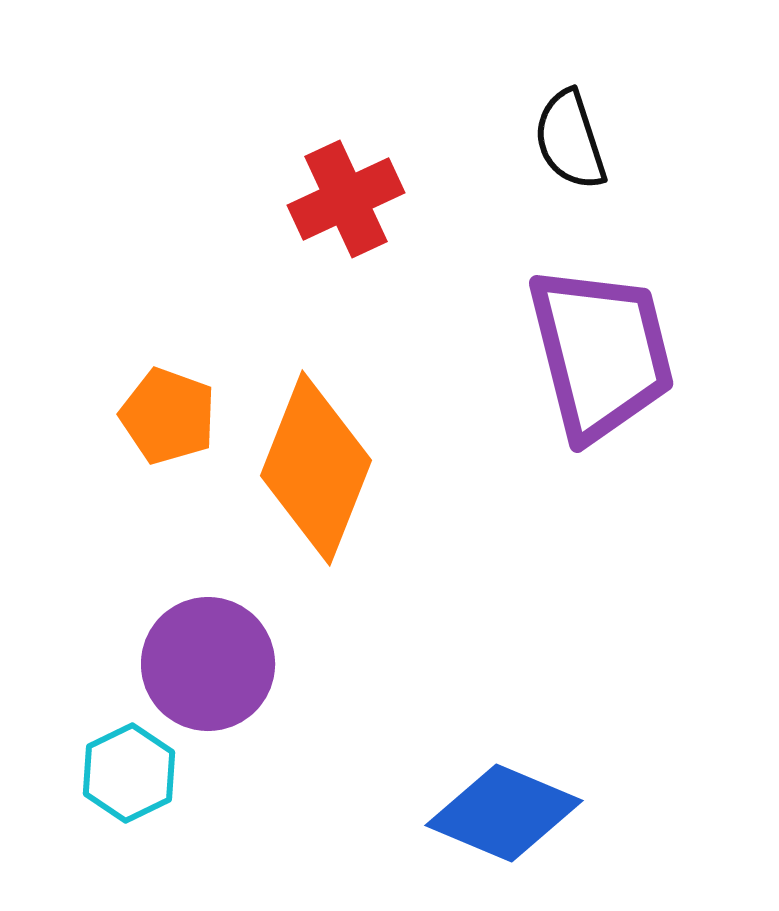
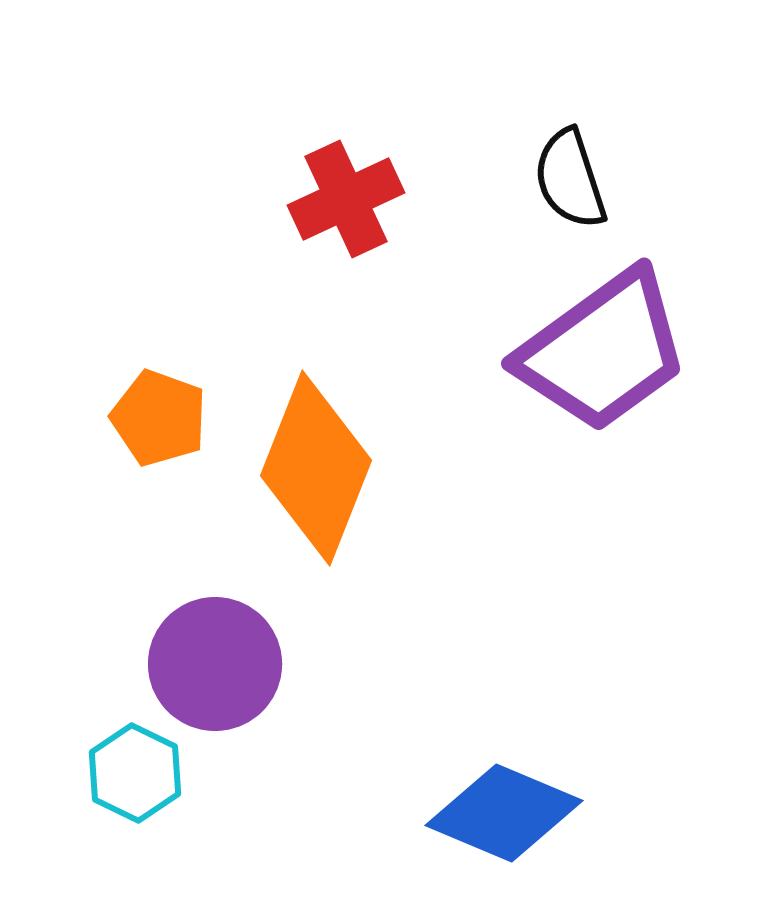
black semicircle: moved 39 px down
purple trapezoid: moved 2 px right, 2 px up; rotated 68 degrees clockwise
orange pentagon: moved 9 px left, 2 px down
purple circle: moved 7 px right
cyan hexagon: moved 6 px right; rotated 8 degrees counterclockwise
